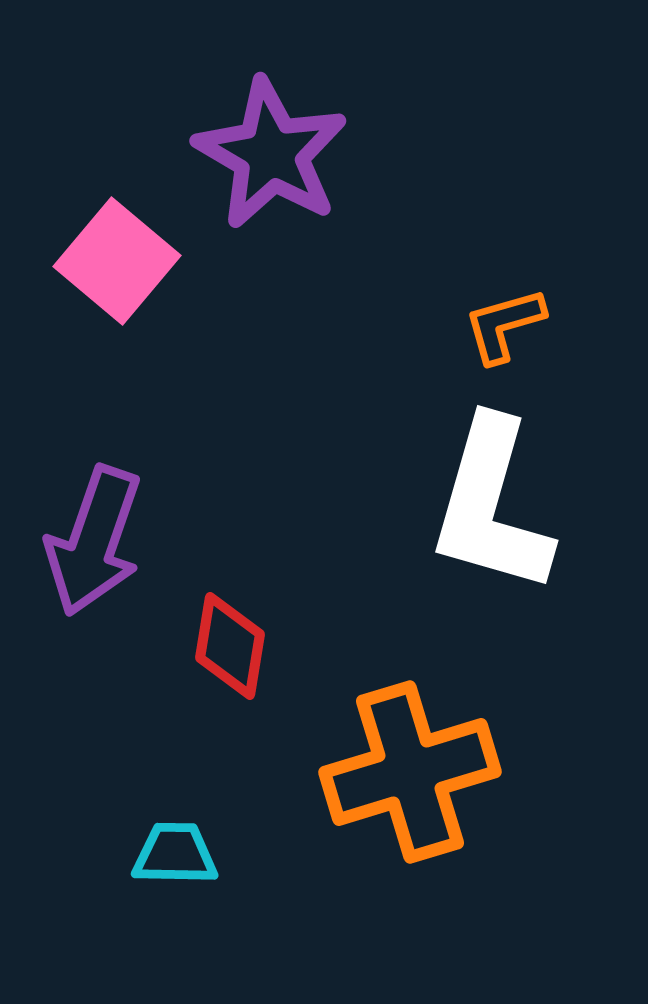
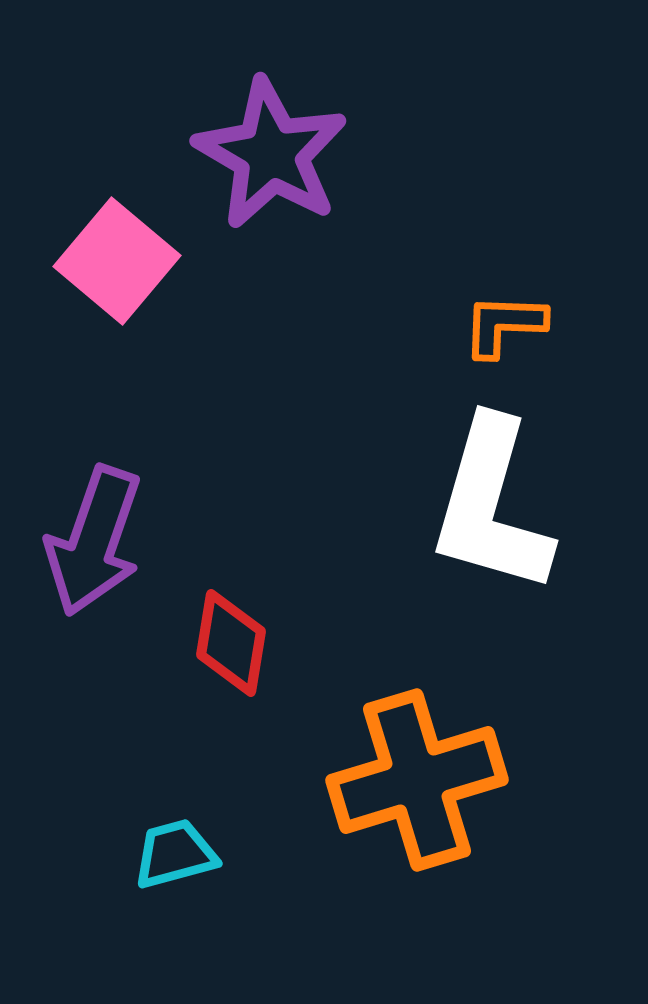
orange L-shape: rotated 18 degrees clockwise
red diamond: moved 1 px right, 3 px up
orange cross: moved 7 px right, 8 px down
cyan trapezoid: rotated 16 degrees counterclockwise
